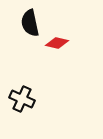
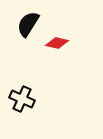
black semicircle: moved 2 px left, 1 px down; rotated 44 degrees clockwise
